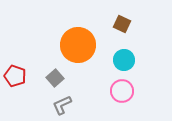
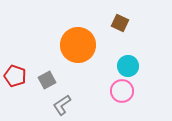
brown square: moved 2 px left, 1 px up
cyan circle: moved 4 px right, 6 px down
gray square: moved 8 px left, 2 px down; rotated 12 degrees clockwise
gray L-shape: rotated 10 degrees counterclockwise
